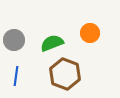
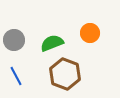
blue line: rotated 36 degrees counterclockwise
